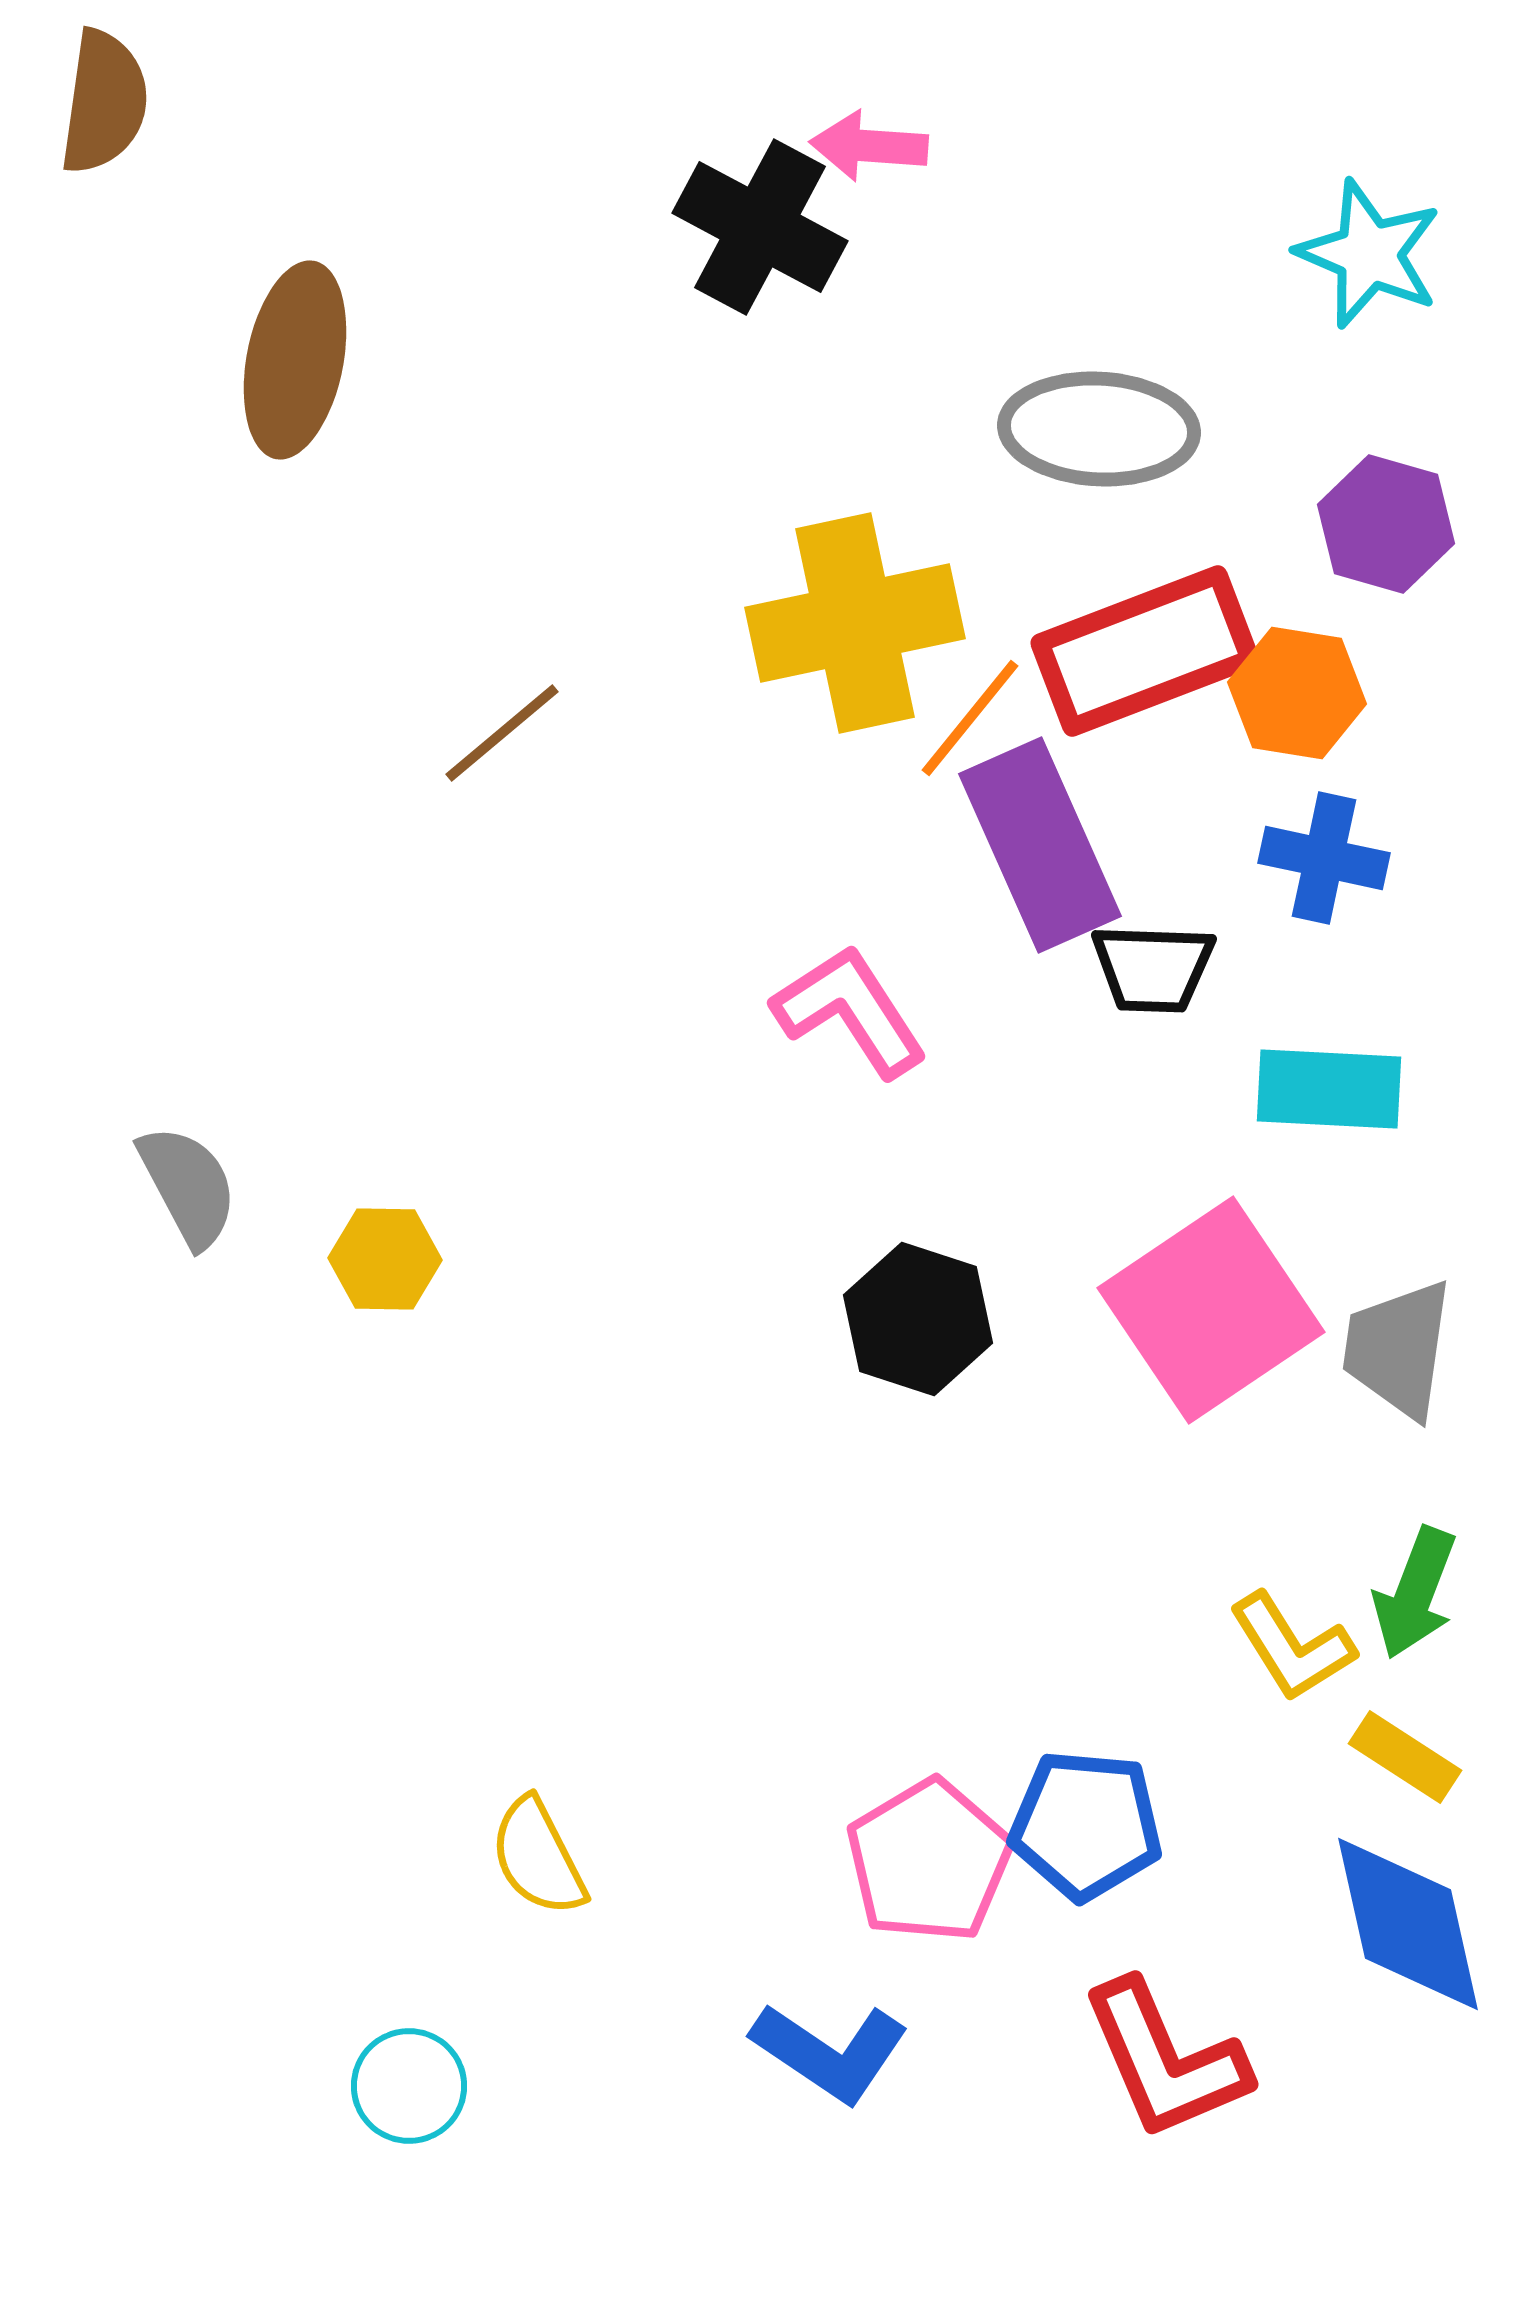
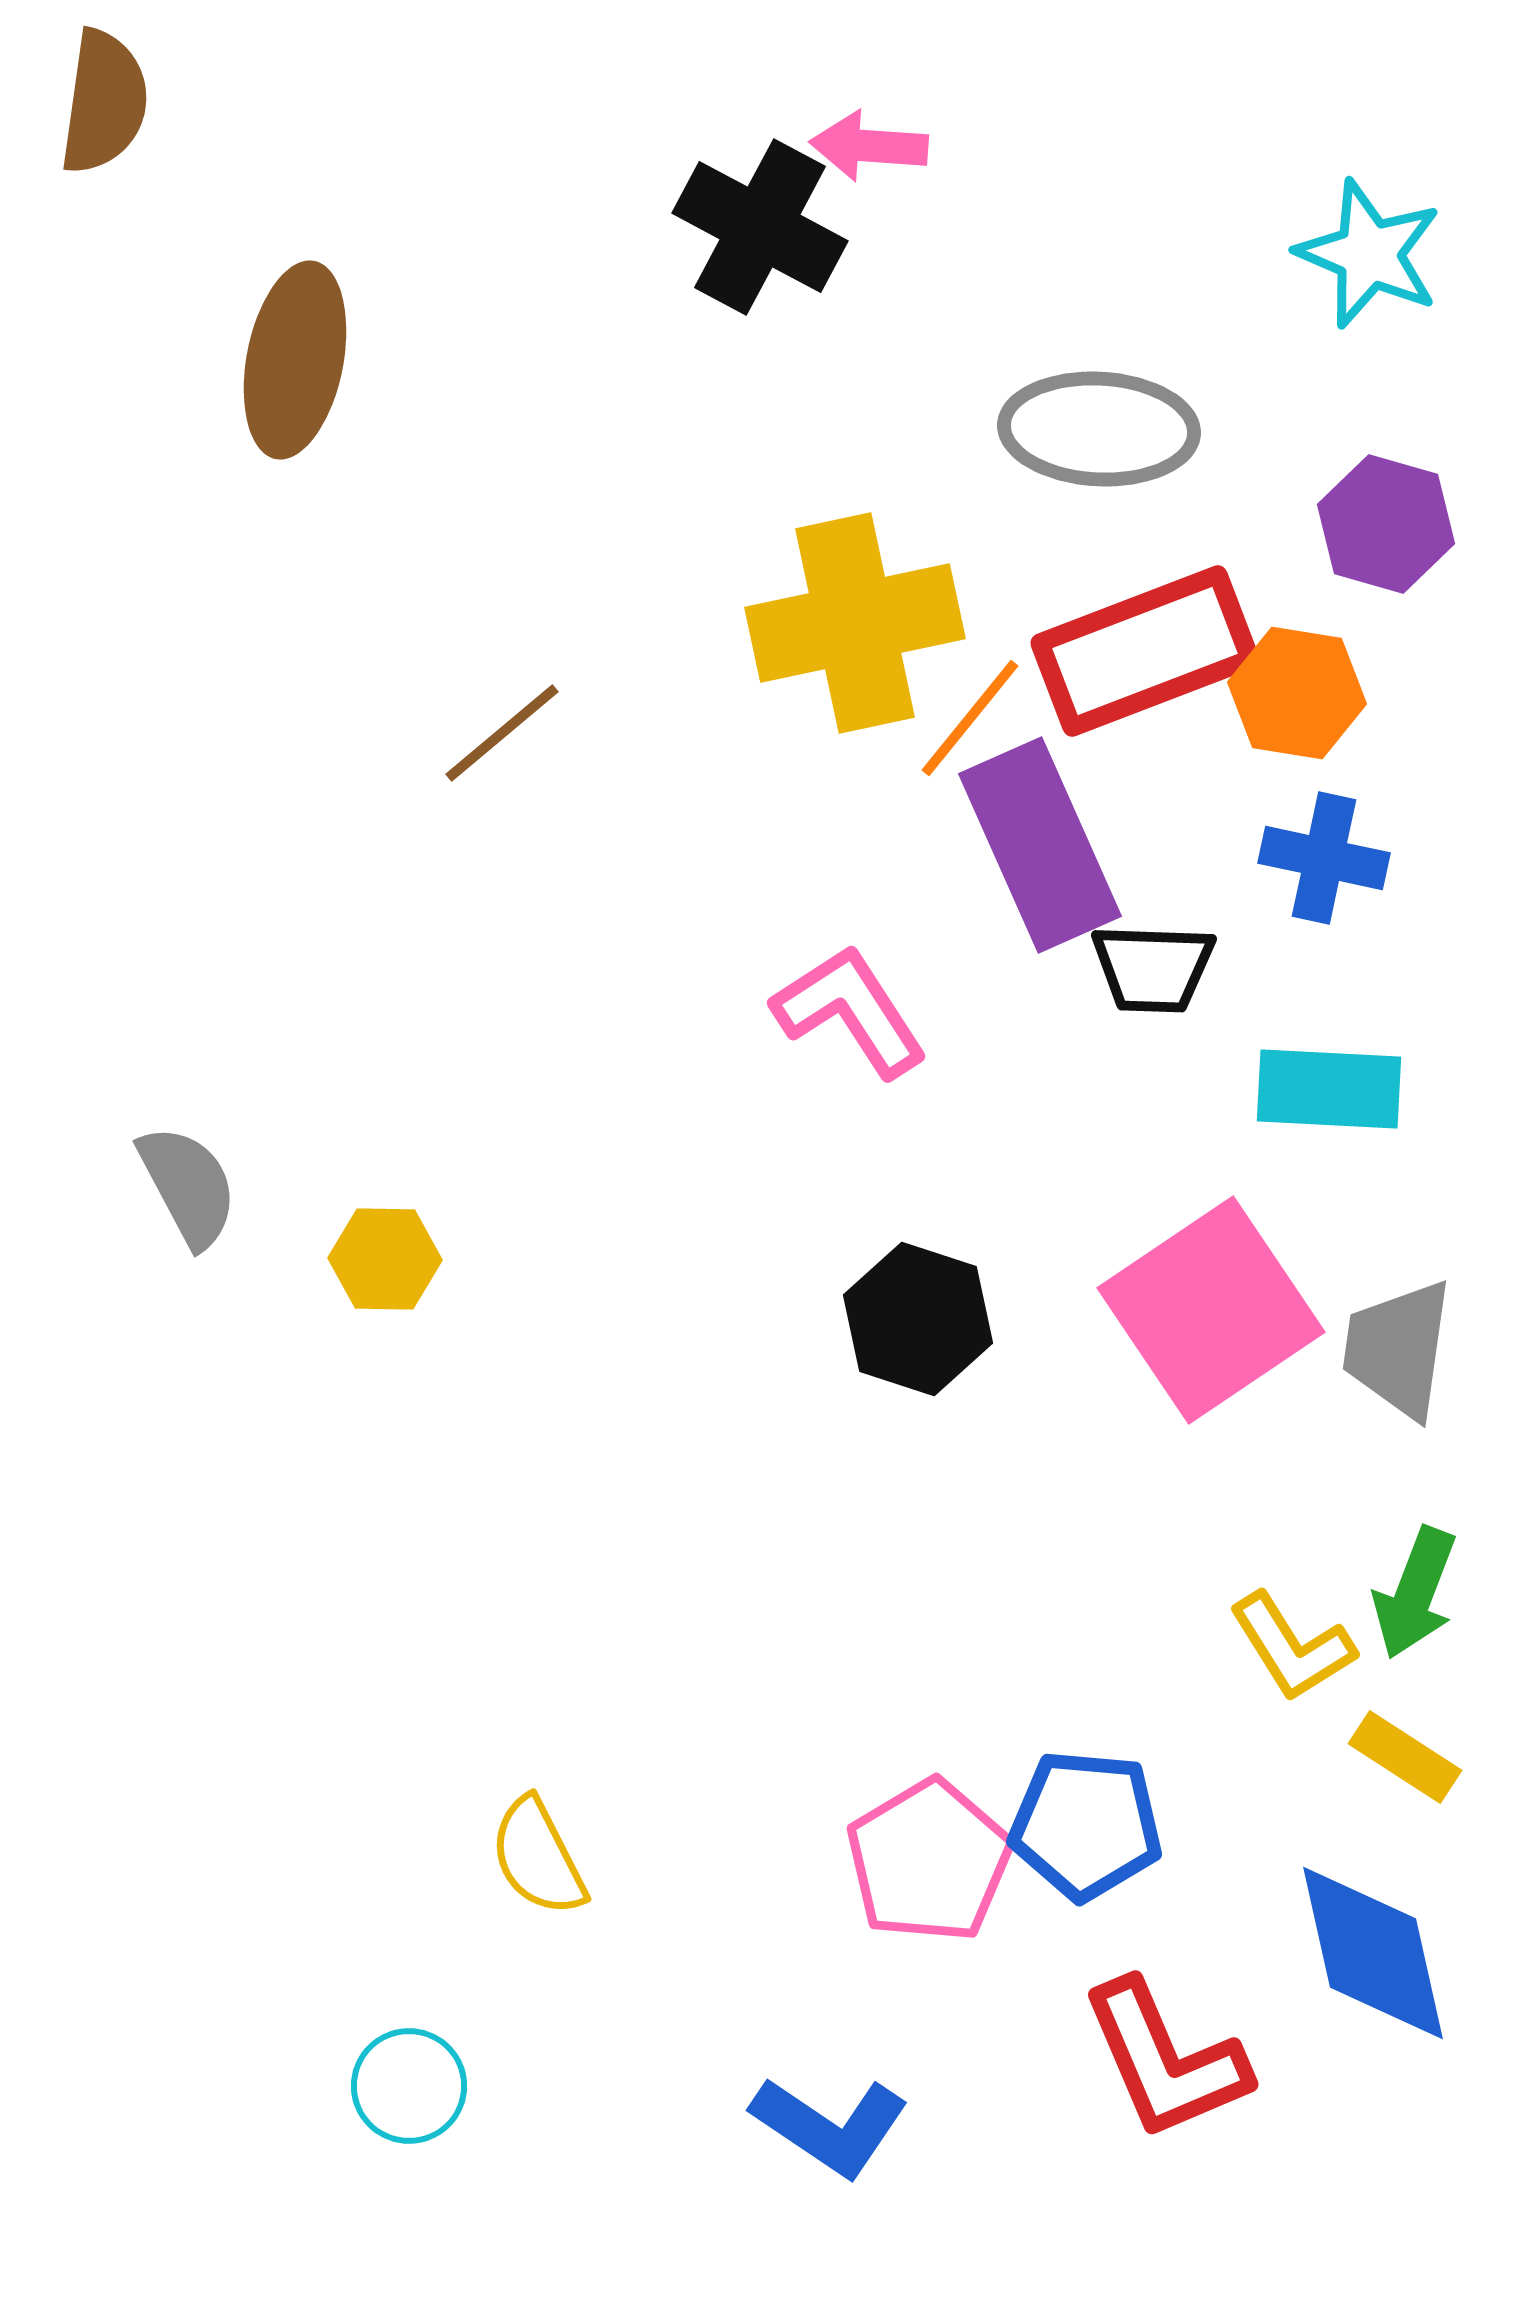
blue diamond: moved 35 px left, 29 px down
blue L-shape: moved 74 px down
